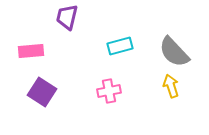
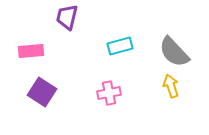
pink cross: moved 2 px down
